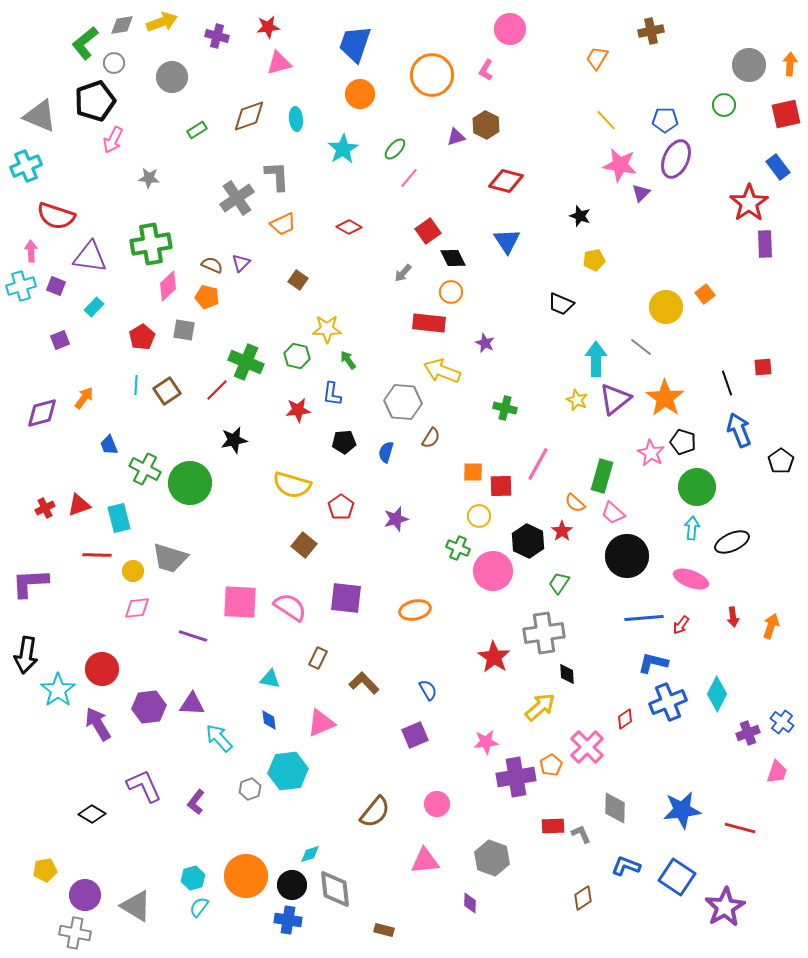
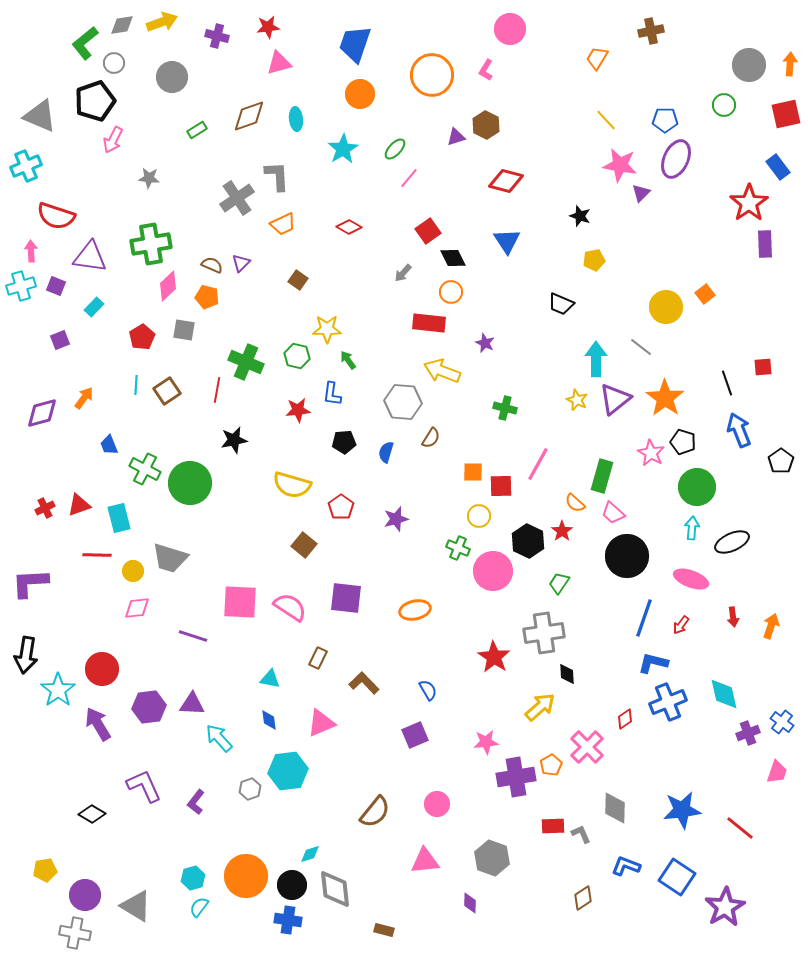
red line at (217, 390): rotated 35 degrees counterclockwise
blue line at (644, 618): rotated 66 degrees counterclockwise
cyan diamond at (717, 694): moved 7 px right; rotated 40 degrees counterclockwise
red line at (740, 828): rotated 24 degrees clockwise
